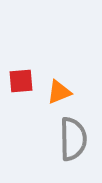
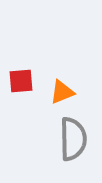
orange triangle: moved 3 px right
